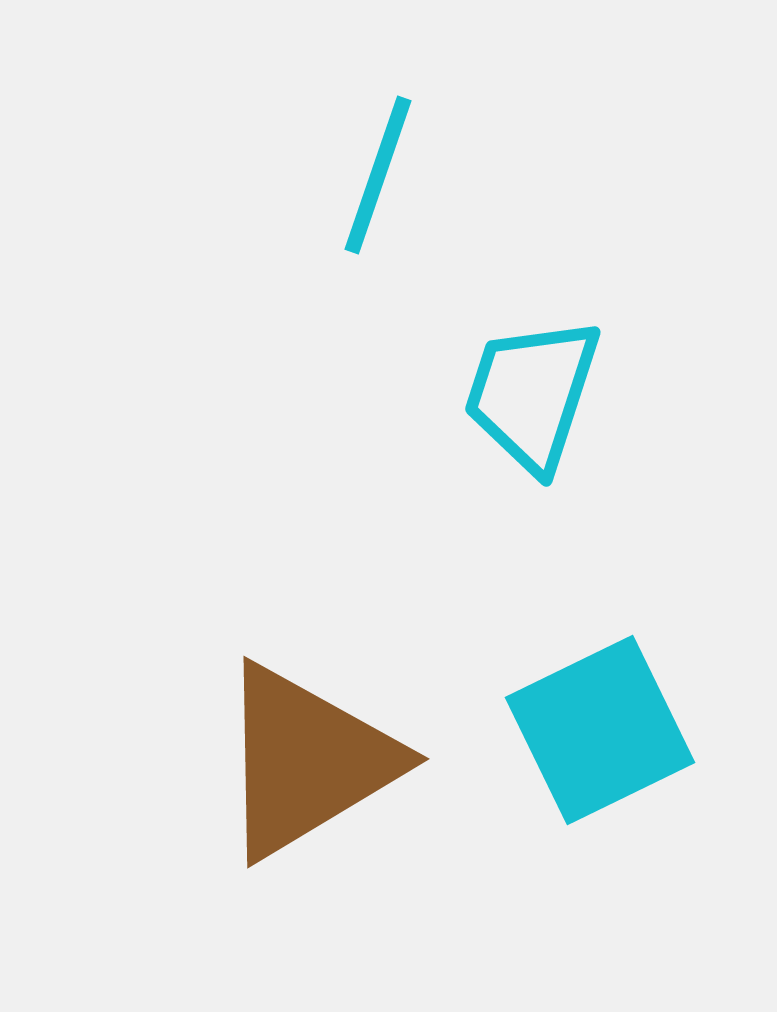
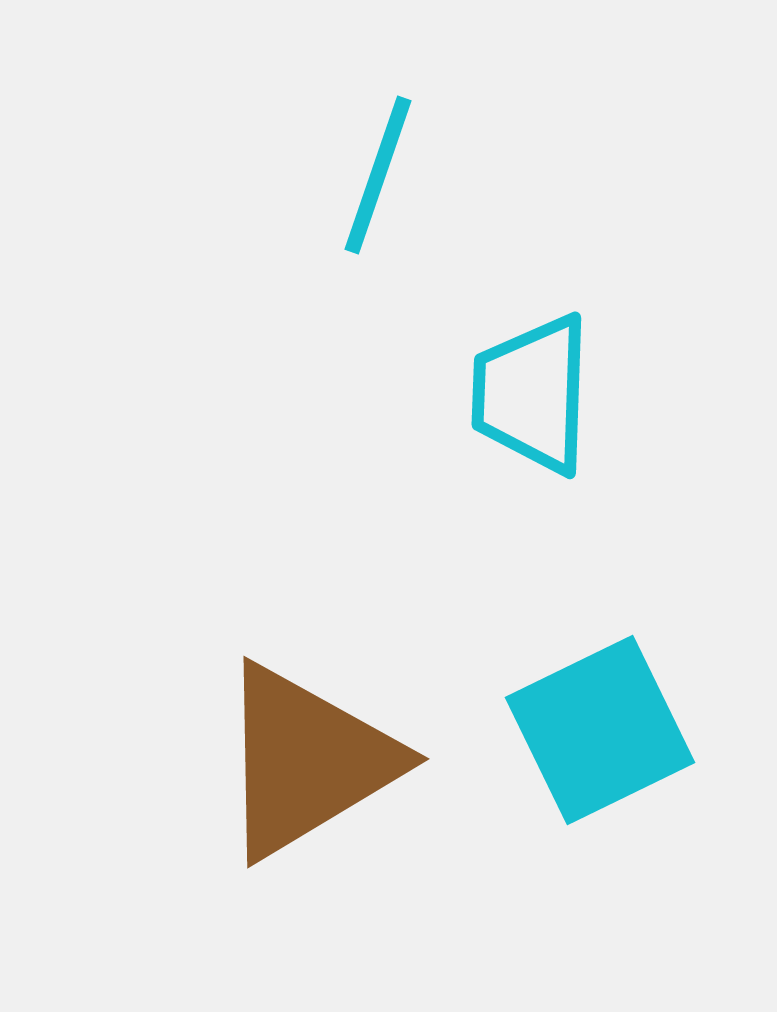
cyan trapezoid: rotated 16 degrees counterclockwise
